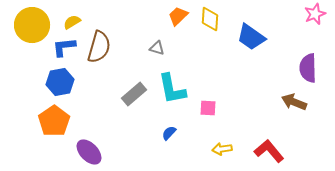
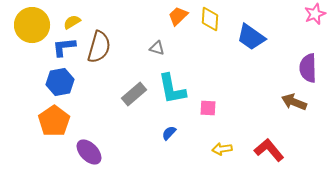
red L-shape: moved 1 px up
